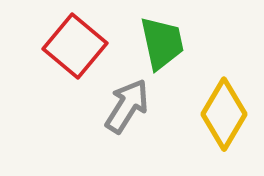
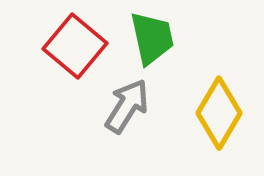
green trapezoid: moved 10 px left, 5 px up
yellow diamond: moved 5 px left, 1 px up
